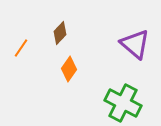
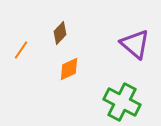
orange line: moved 2 px down
orange diamond: rotated 30 degrees clockwise
green cross: moved 1 px left, 1 px up
